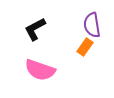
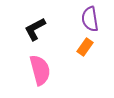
purple semicircle: moved 2 px left, 6 px up
pink semicircle: rotated 124 degrees counterclockwise
